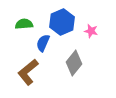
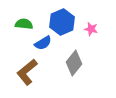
green semicircle: rotated 12 degrees clockwise
pink star: moved 2 px up
blue semicircle: rotated 144 degrees counterclockwise
brown L-shape: moved 1 px left
